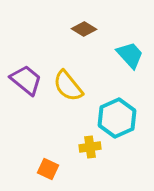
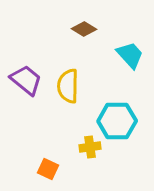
yellow semicircle: rotated 40 degrees clockwise
cyan hexagon: moved 3 px down; rotated 24 degrees clockwise
